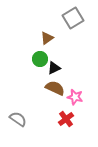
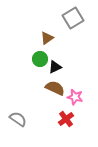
black triangle: moved 1 px right, 1 px up
